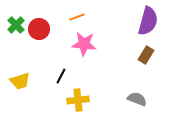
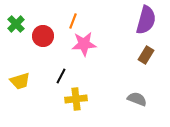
orange line: moved 4 px left, 4 px down; rotated 49 degrees counterclockwise
purple semicircle: moved 2 px left, 1 px up
green cross: moved 1 px up
red circle: moved 4 px right, 7 px down
pink star: rotated 10 degrees counterclockwise
yellow cross: moved 2 px left, 1 px up
